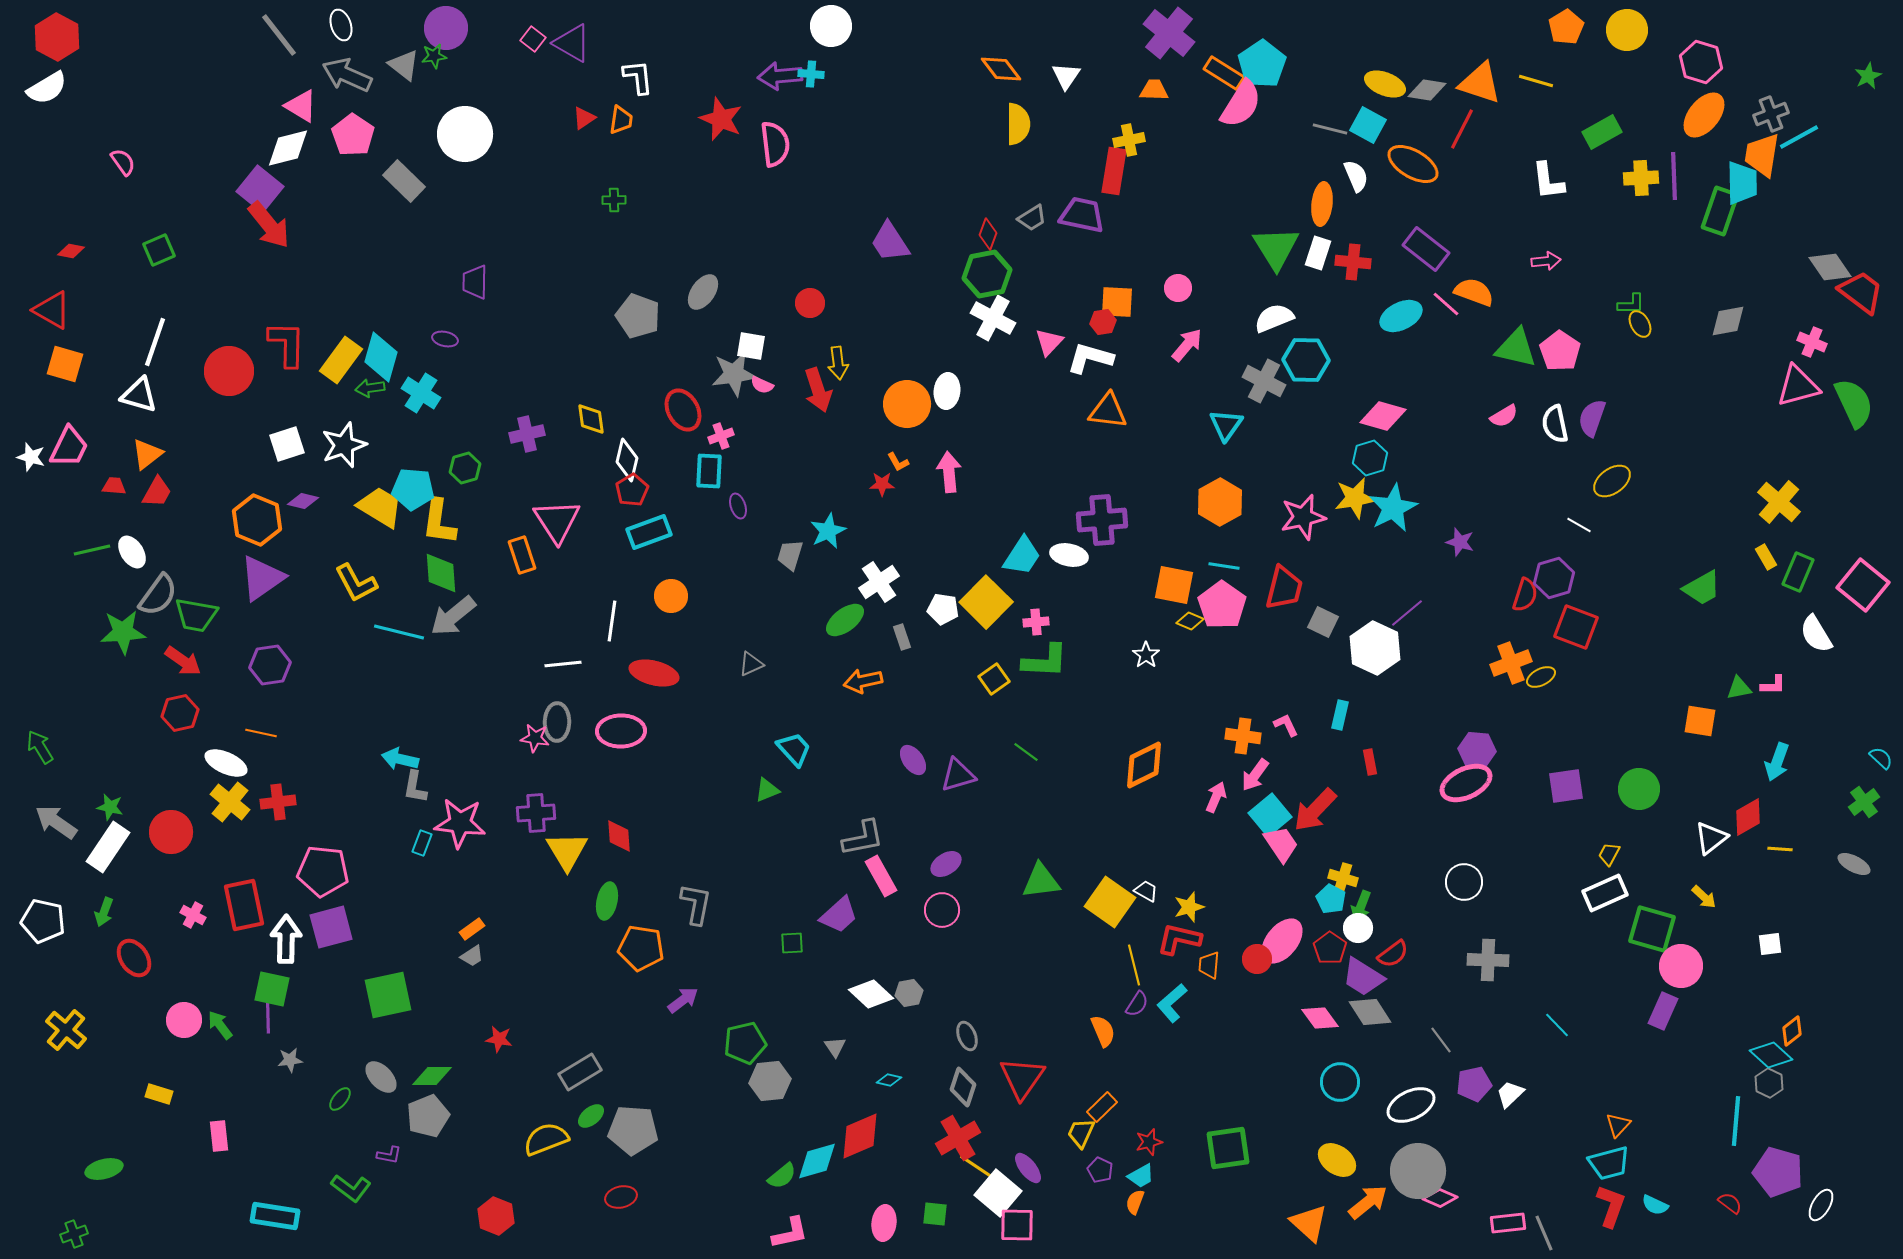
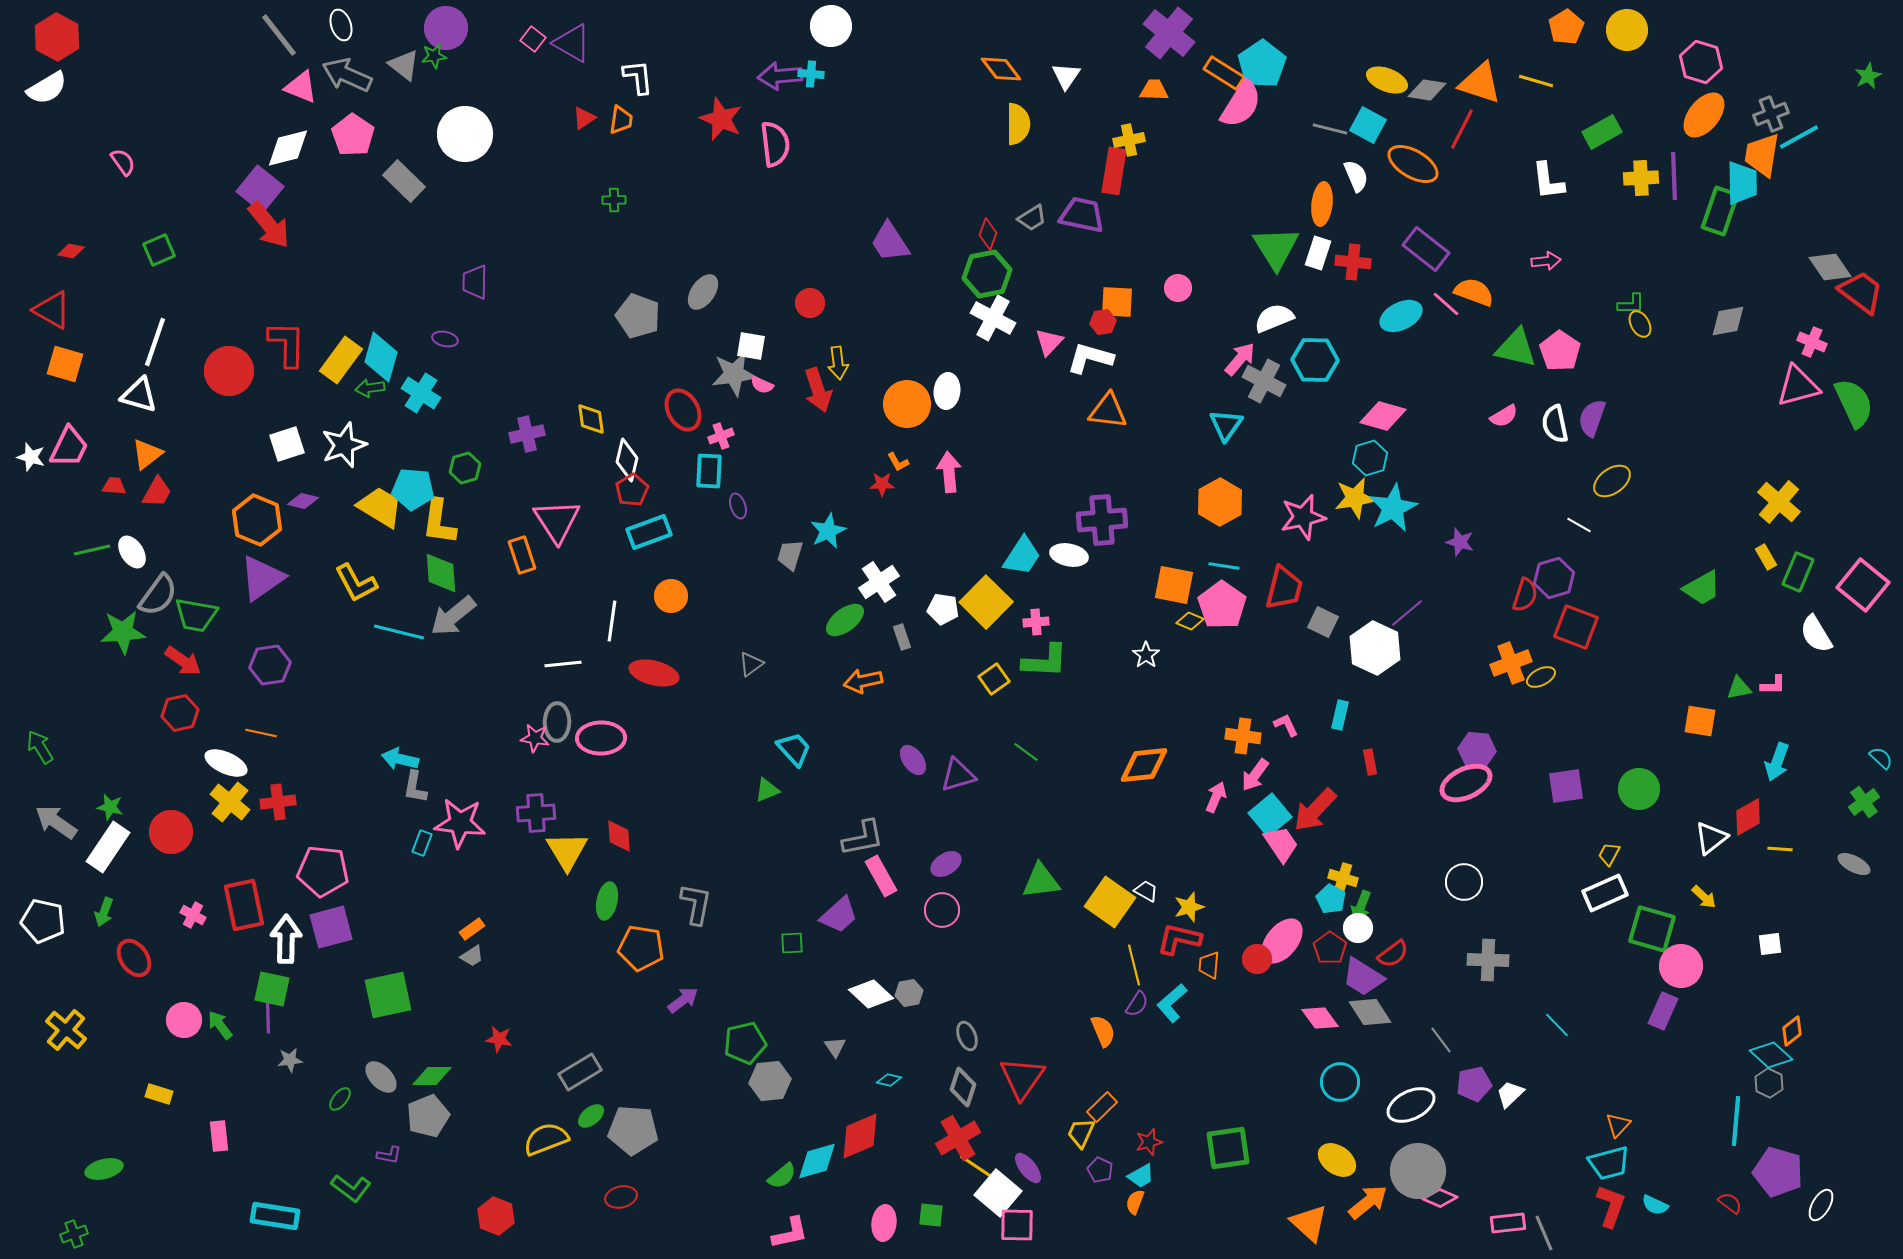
yellow ellipse at (1385, 84): moved 2 px right, 4 px up
pink triangle at (301, 106): moved 19 px up; rotated 9 degrees counterclockwise
pink arrow at (1187, 345): moved 53 px right, 14 px down
cyan hexagon at (1306, 360): moved 9 px right
gray triangle at (751, 664): rotated 12 degrees counterclockwise
pink ellipse at (621, 731): moved 20 px left, 7 px down
orange diamond at (1144, 765): rotated 21 degrees clockwise
green square at (935, 1214): moved 4 px left, 1 px down
